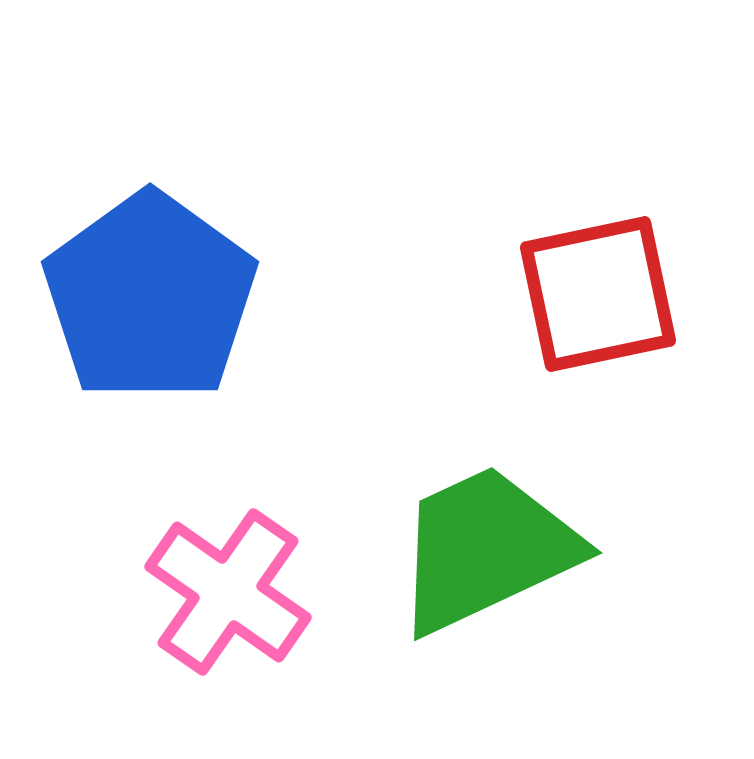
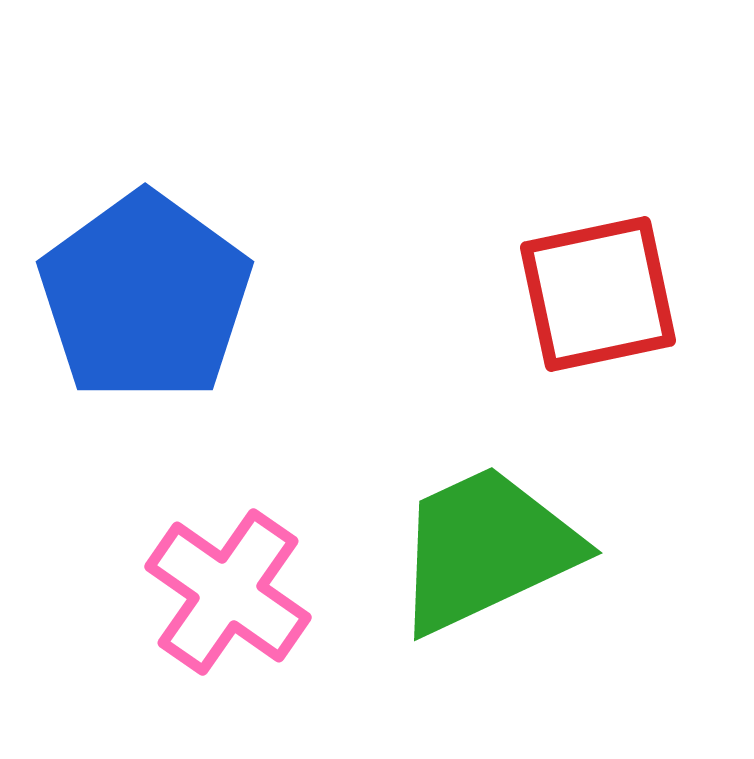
blue pentagon: moved 5 px left
